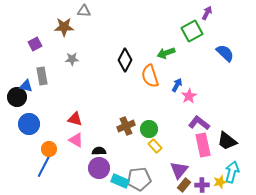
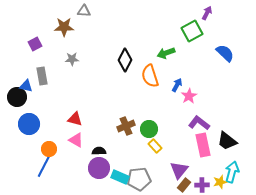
cyan rectangle: moved 4 px up
